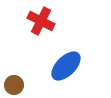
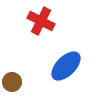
brown circle: moved 2 px left, 3 px up
